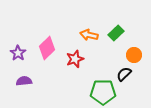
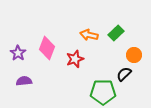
pink diamond: rotated 25 degrees counterclockwise
